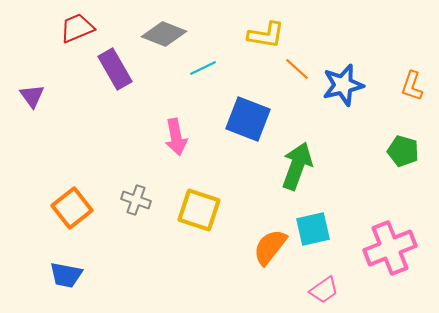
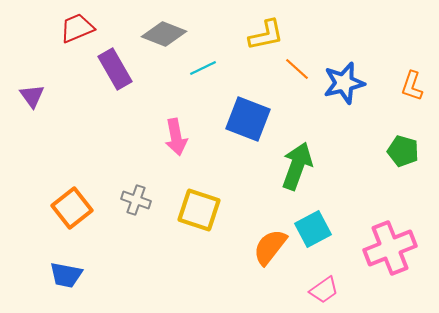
yellow L-shape: rotated 21 degrees counterclockwise
blue star: moved 1 px right, 2 px up
cyan square: rotated 15 degrees counterclockwise
